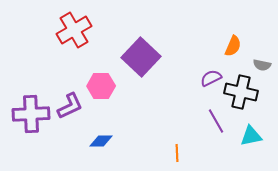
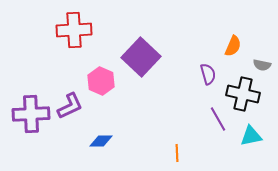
red cross: rotated 28 degrees clockwise
purple semicircle: moved 3 px left, 4 px up; rotated 100 degrees clockwise
pink hexagon: moved 5 px up; rotated 24 degrees clockwise
black cross: moved 2 px right, 2 px down
purple line: moved 2 px right, 2 px up
